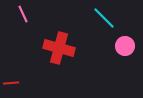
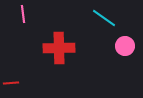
pink line: rotated 18 degrees clockwise
cyan line: rotated 10 degrees counterclockwise
red cross: rotated 16 degrees counterclockwise
